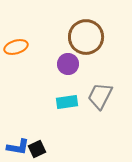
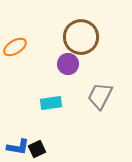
brown circle: moved 5 px left
orange ellipse: moved 1 px left; rotated 15 degrees counterclockwise
cyan rectangle: moved 16 px left, 1 px down
